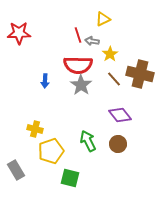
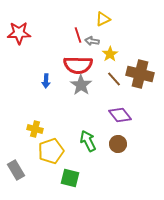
blue arrow: moved 1 px right
